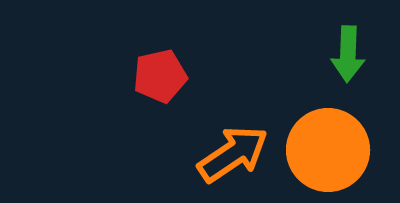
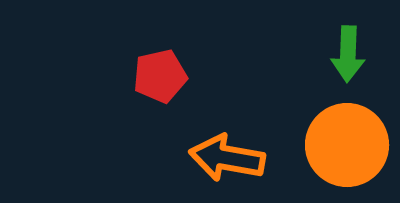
orange circle: moved 19 px right, 5 px up
orange arrow: moved 6 px left, 4 px down; rotated 136 degrees counterclockwise
